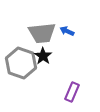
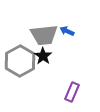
gray trapezoid: moved 2 px right, 2 px down
gray hexagon: moved 1 px left, 2 px up; rotated 12 degrees clockwise
